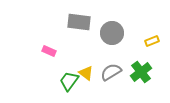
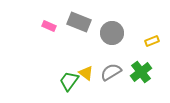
gray rectangle: rotated 15 degrees clockwise
pink rectangle: moved 25 px up
